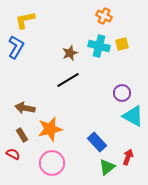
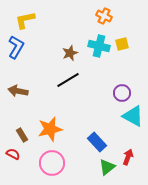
brown arrow: moved 7 px left, 17 px up
